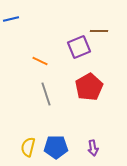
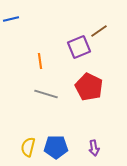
brown line: rotated 36 degrees counterclockwise
orange line: rotated 56 degrees clockwise
red pentagon: rotated 16 degrees counterclockwise
gray line: rotated 55 degrees counterclockwise
purple arrow: moved 1 px right
